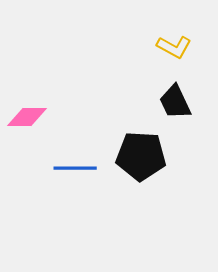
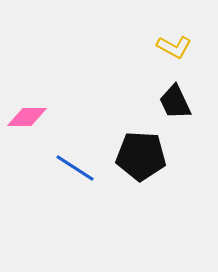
blue line: rotated 33 degrees clockwise
